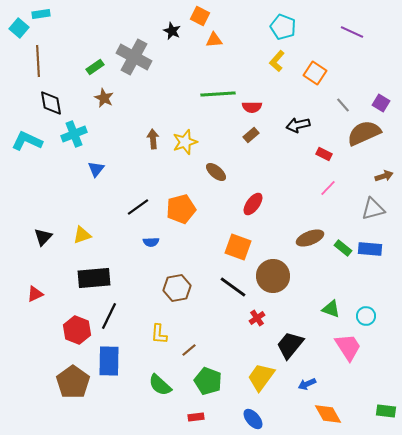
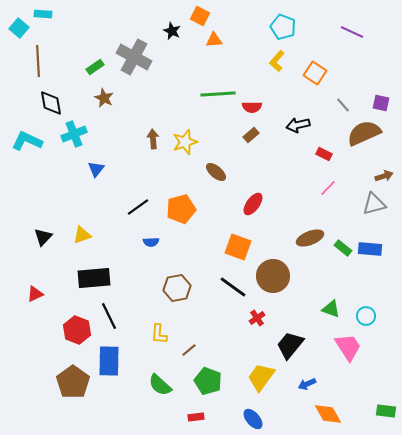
cyan rectangle at (41, 14): moved 2 px right; rotated 12 degrees clockwise
purple square at (381, 103): rotated 18 degrees counterclockwise
gray triangle at (373, 209): moved 1 px right, 5 px up
black line at (109, 316): rotated 52 degrees counterclockwise
